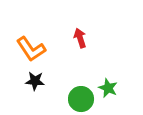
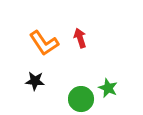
orange L-shape: moved 13 px right, 6 px up
